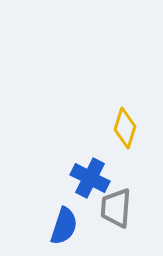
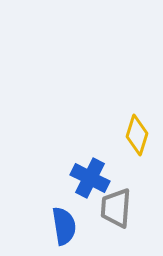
yellow diamond: moved 12 px right, 7 px down
blue semicircle: rotated 27 degrees counterclockwise
